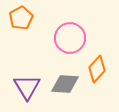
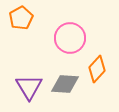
purple triangle: moved 2 px right
